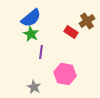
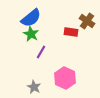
brown cross: rotated 21 degrees counterclockwise
red rectangle: rotated 24 degrees counterclockwise
purple line: rotated 24 degrees clockwise
pink hexagon: moved 4 px down; rotated 15 degrees clockwise
